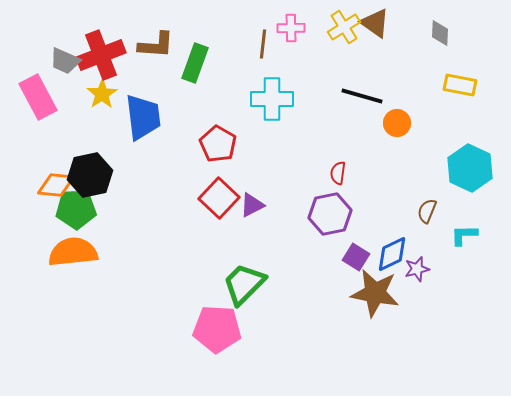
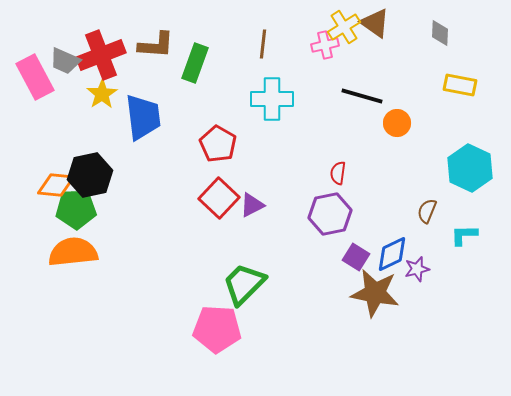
pink cross: moved 34 px right, 17 px down; rotated 12 degrees counterclockwise
pink rectangle: moved 3 px left, 20 px up
